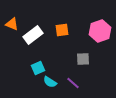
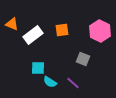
pink hexagon: rotated 15 degrees counterclockwise
gray square: rotated 24 degrees clockwise
cyan square: rotated 24 degrees clockwise
